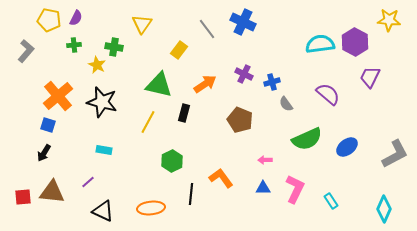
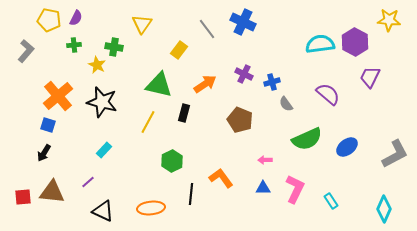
cyan rectangle at (104, 150): rotated 56 degrees counterclockwise
